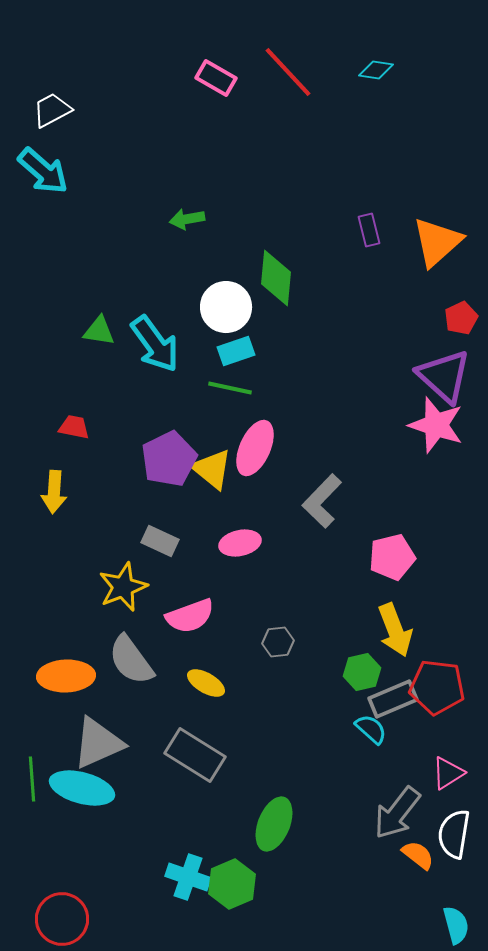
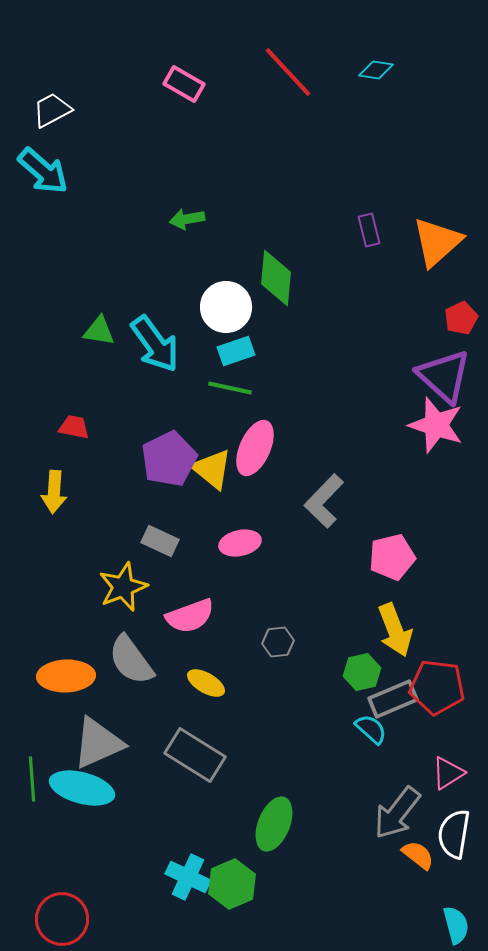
pink rectangle at (216, 78): moved 32 px left, 6 px down
gray L-shape at (322, 501): moved 2 px right
cyan cross at (188, 877): rotated 6 degrees clockwise
